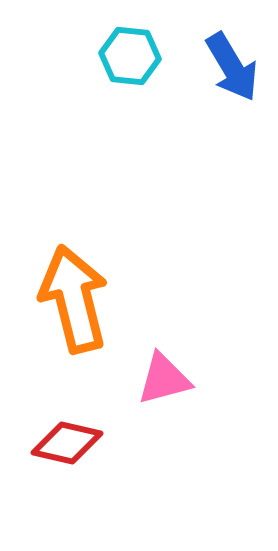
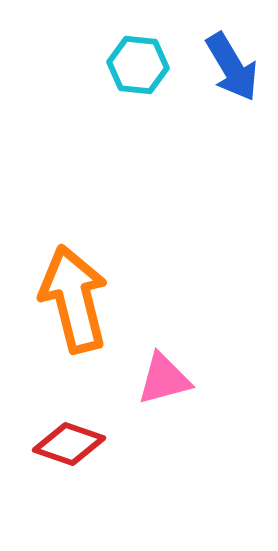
cyan hexagon: moved 8 px right, 9 px down
red diamond: moved 2 px right, 1 px down; rotated 6 degrees clockwise
